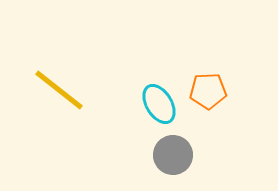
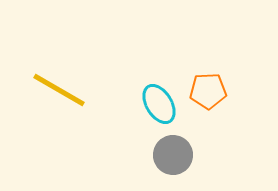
yellow line: rotated 8 degrees counterclockwise
